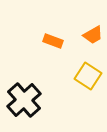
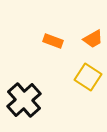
orange trapezoid: moved 4 px down
yellow square: moved 1 px down
